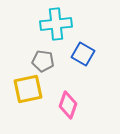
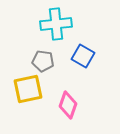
blue square: moved 2 px down
